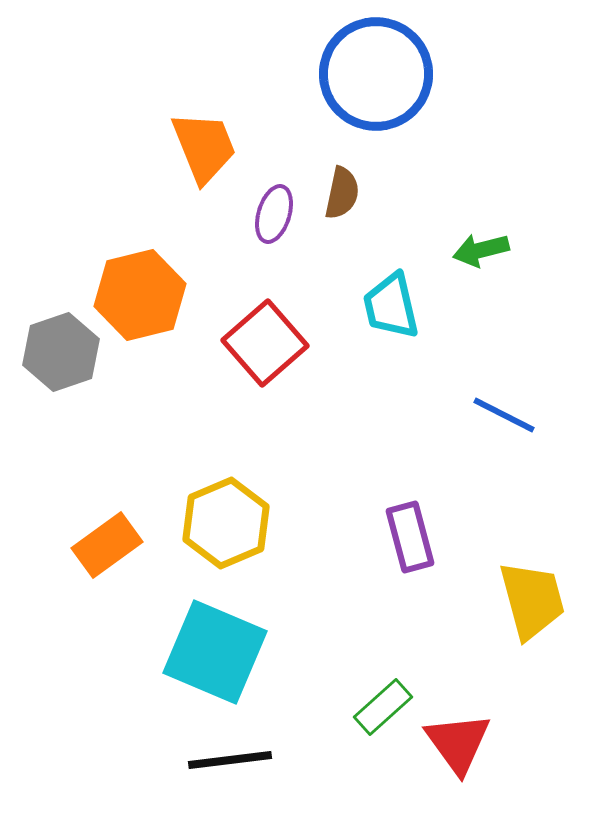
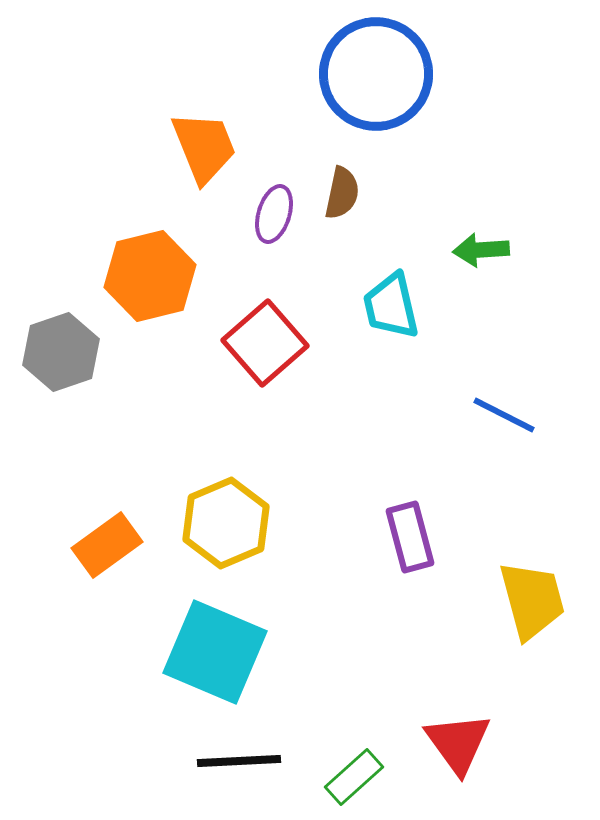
green arrow: rotated 10 degrees clockwise
orange hexagon: moved 10 px right, 19 px up
green rectangle: moved 29 px left, 70 px down
black line: moved 9 px right, 1 px down; rotated 4 degrees clockwise
